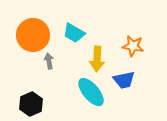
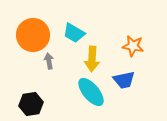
yellow arrow: moved 5 px left
black hexagon: rotated 15 degrees clockwise
